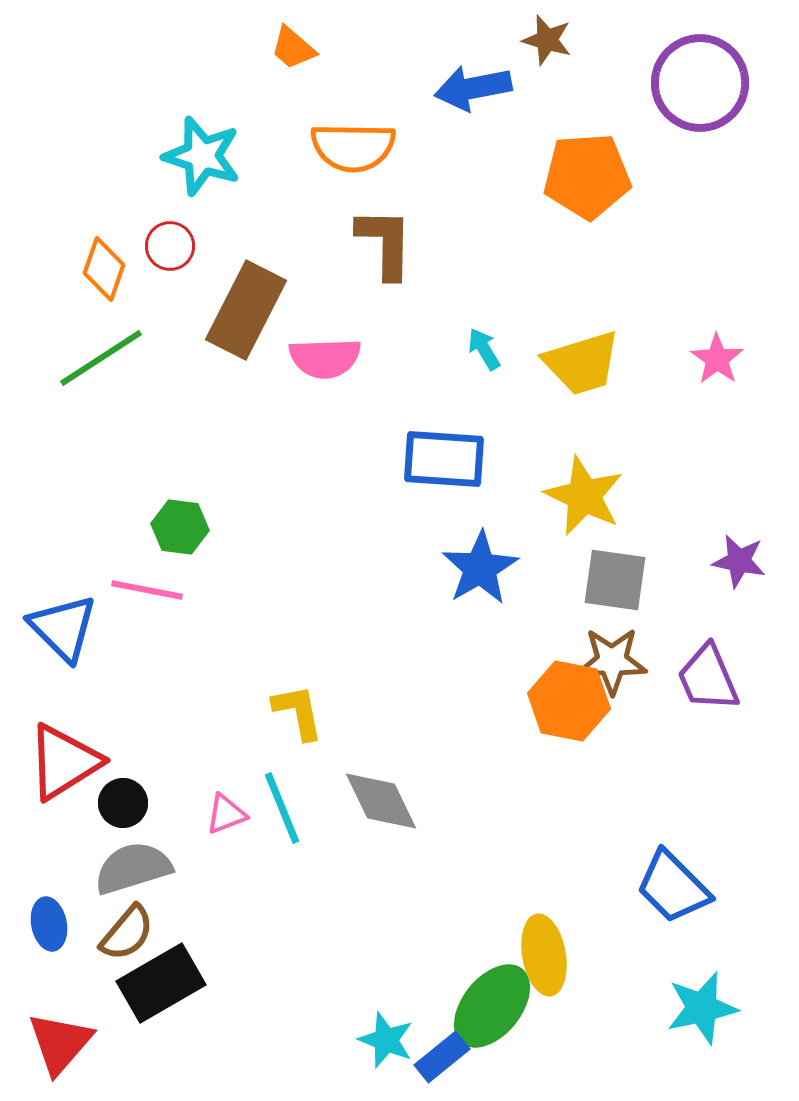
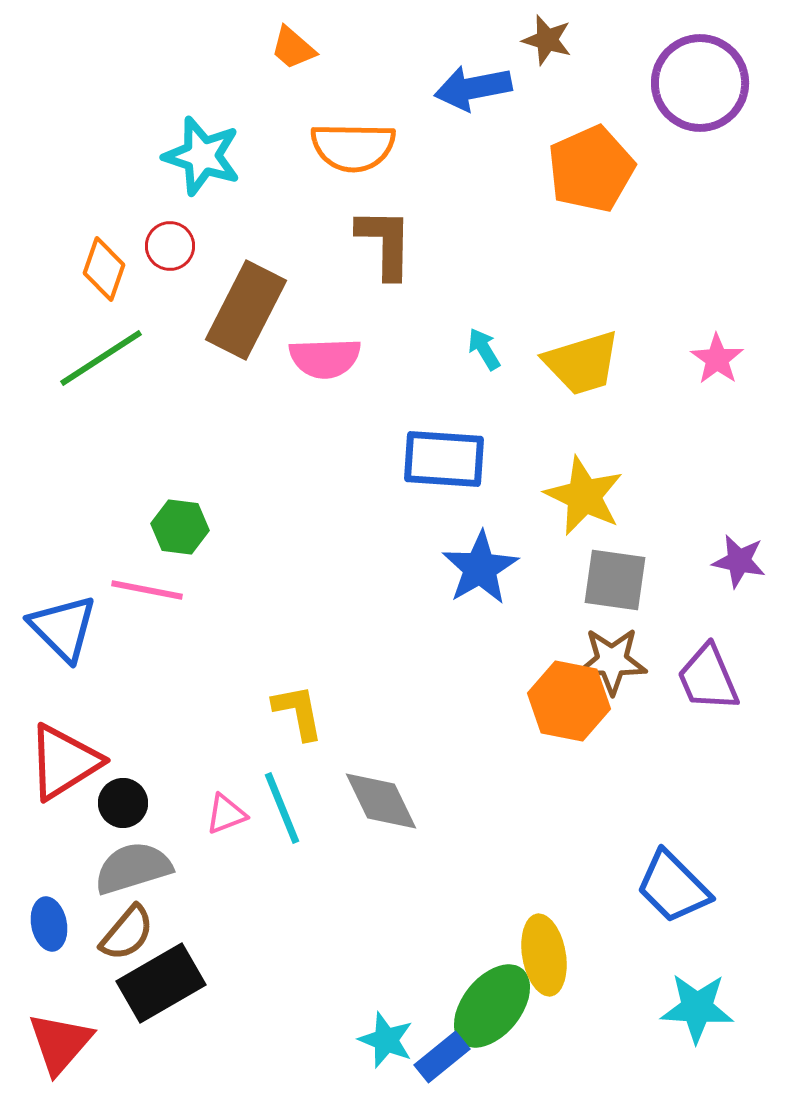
orange pentagon at (587, 176): moved 4 px right, 7 px up; rotated 20 degrees counterclockwise
cyan star at (702, 1008): moved 5 px left; rotated 16 degrees clockwise
